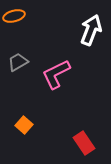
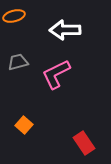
white arrow: moved 26 px left; rotated 112 degrees counterclockwise
gray trapezoid: rotated 15 degrees clockwise
